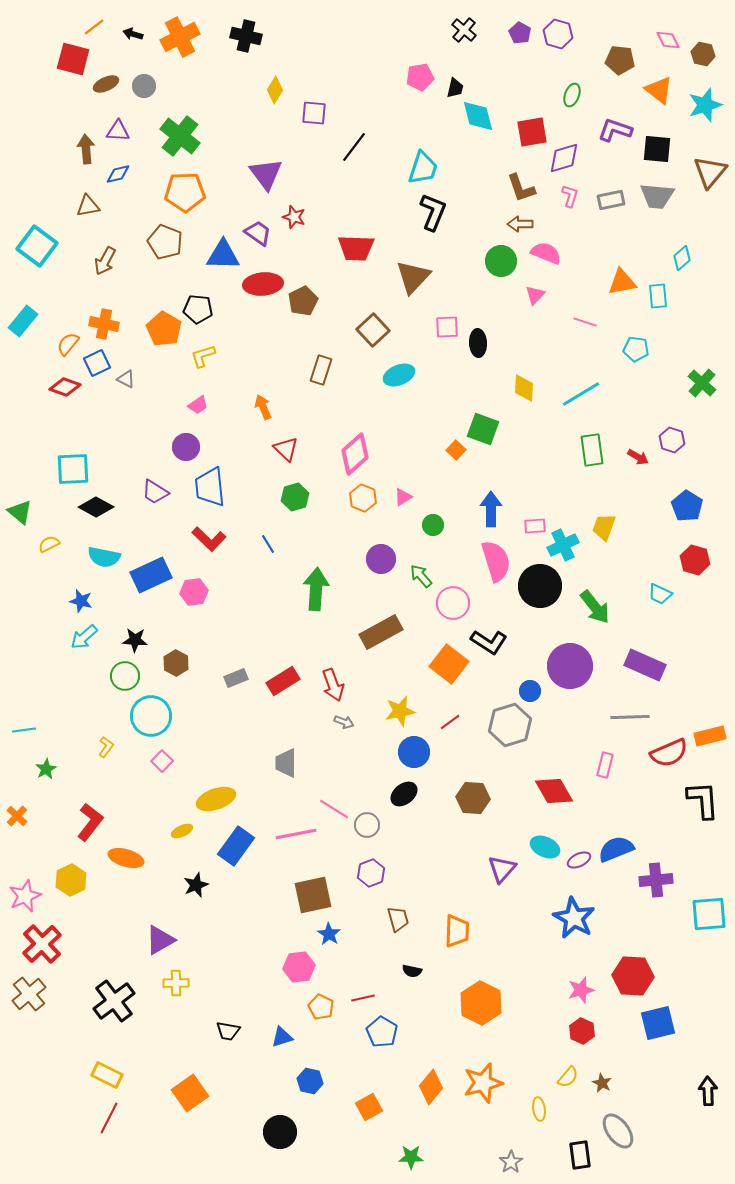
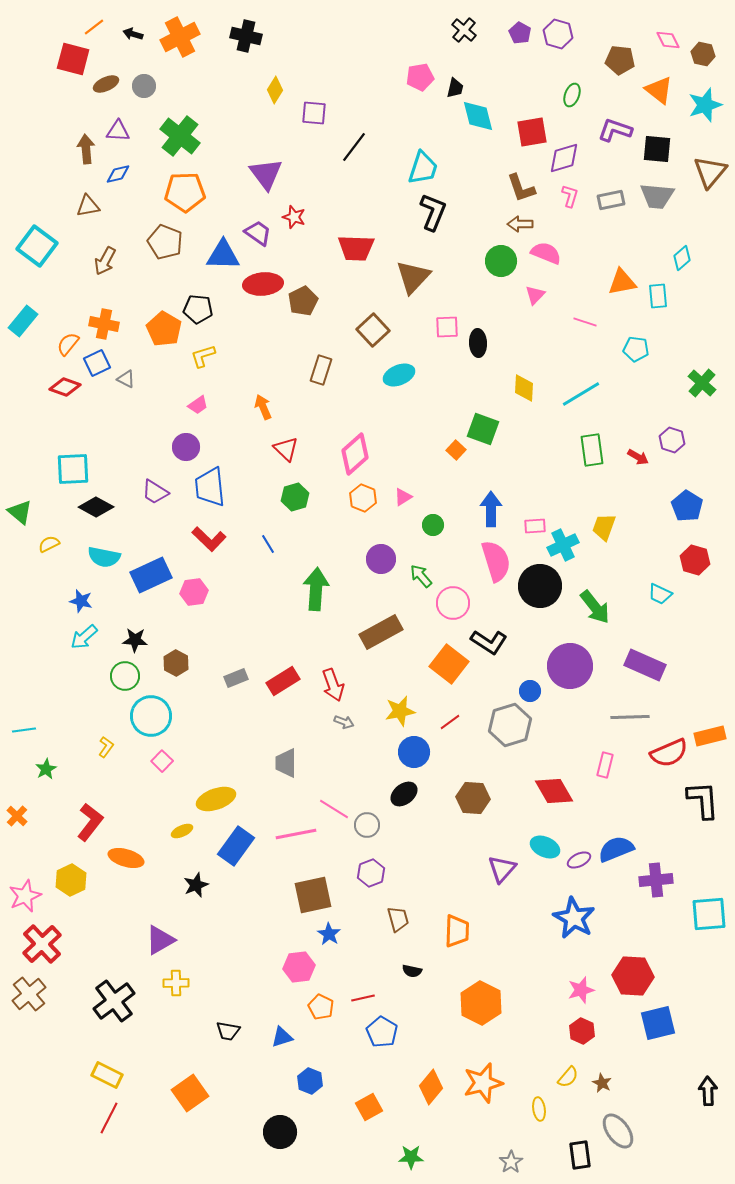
blue hexagon at (310, 1081): rotated 10 degrees clockwise
